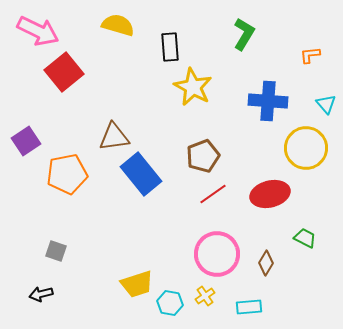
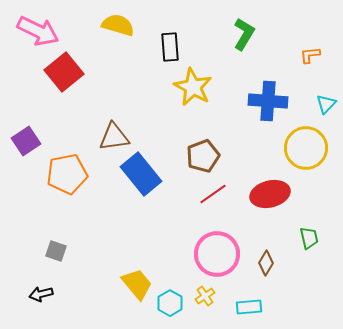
cyan triangle: rotated 25 degrees clockwise
green trapezoid: moved 4 px right; rotated 50 degrees clockwise
yellow trapezoid: rotated 112 degrees counterclockwise
cyan hexagon: rotated 20 degrees clockwise
